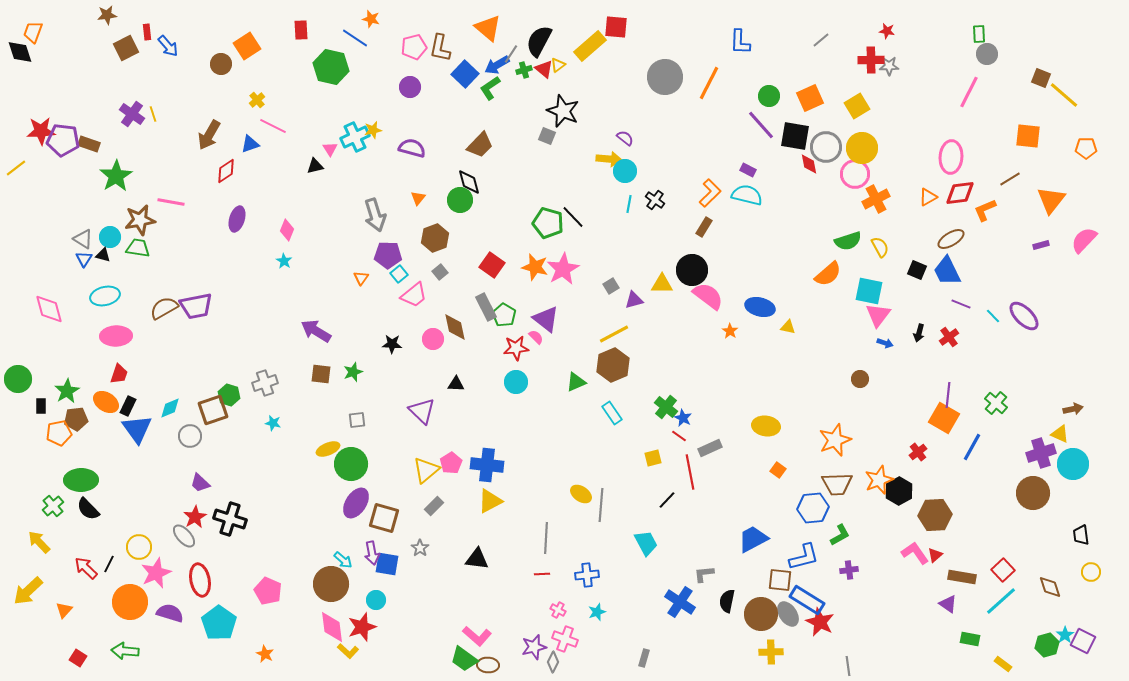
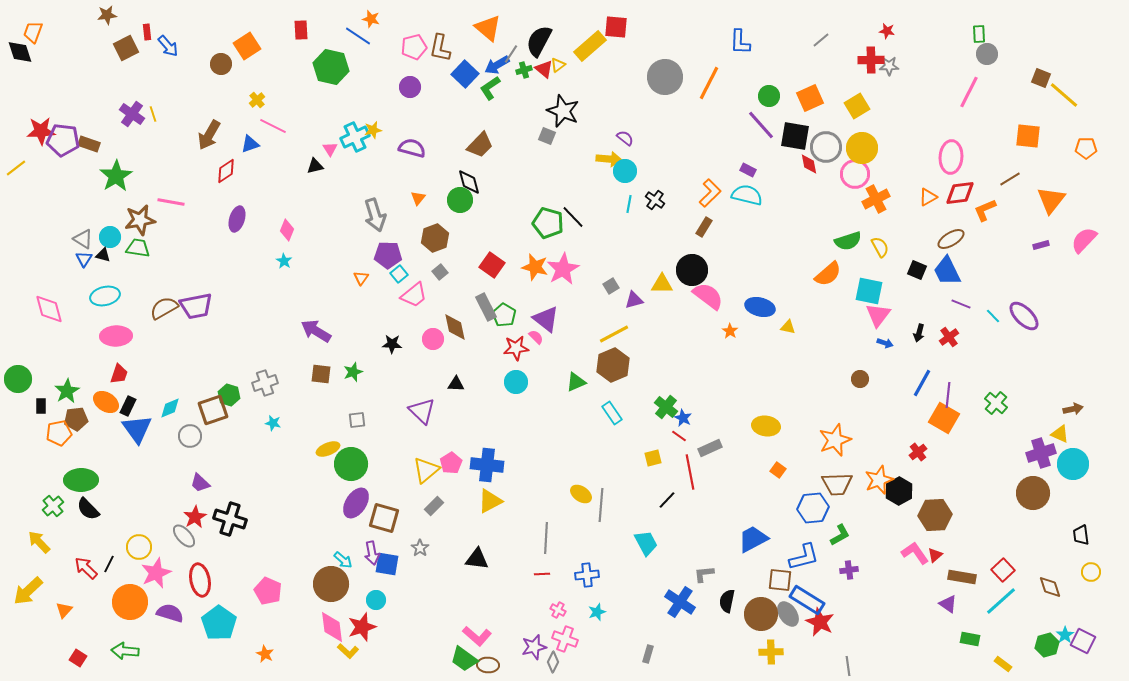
blue line at (355, 38): moved 3 px right, 2 px up
blue line at (972, 447): moved 50 px left, 64 px up
gray rectangle at (644, 658): moved 4 px right, 4 px up
